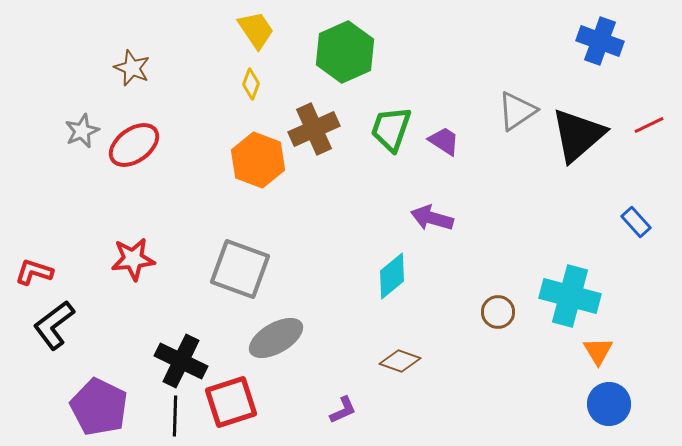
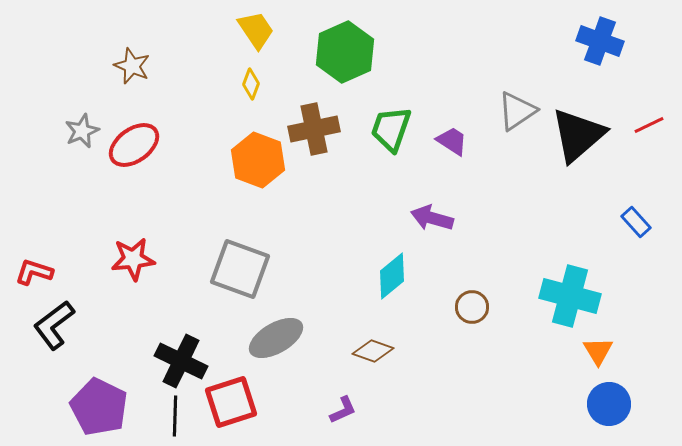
brown star: moved 2 px up
brown cross: rotated 12 degrees clockwise
purple trapezoid: moved 8 px right
brown circle: moved 26 px left, 5 px up
brown diamond: moved 27 px left, 10 px up
